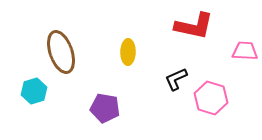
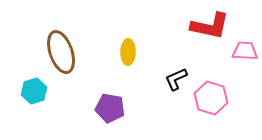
red L-shape: moved 16 px right
purple pentagon: moved 5 px right
